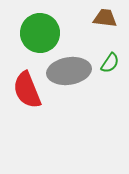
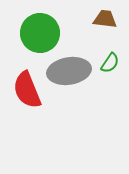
brown trapezoid: moved 1 px down
